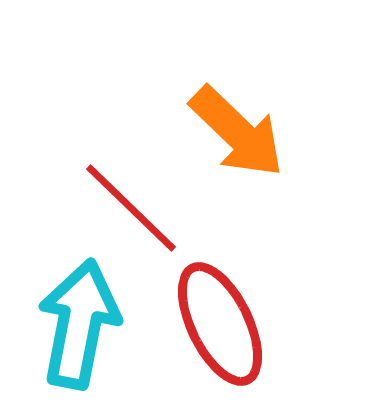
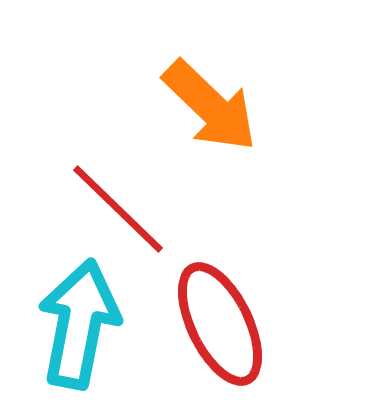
orange arrow: moved 27 px left, 26 px up
red line: moved 13 px left, 1 px down
